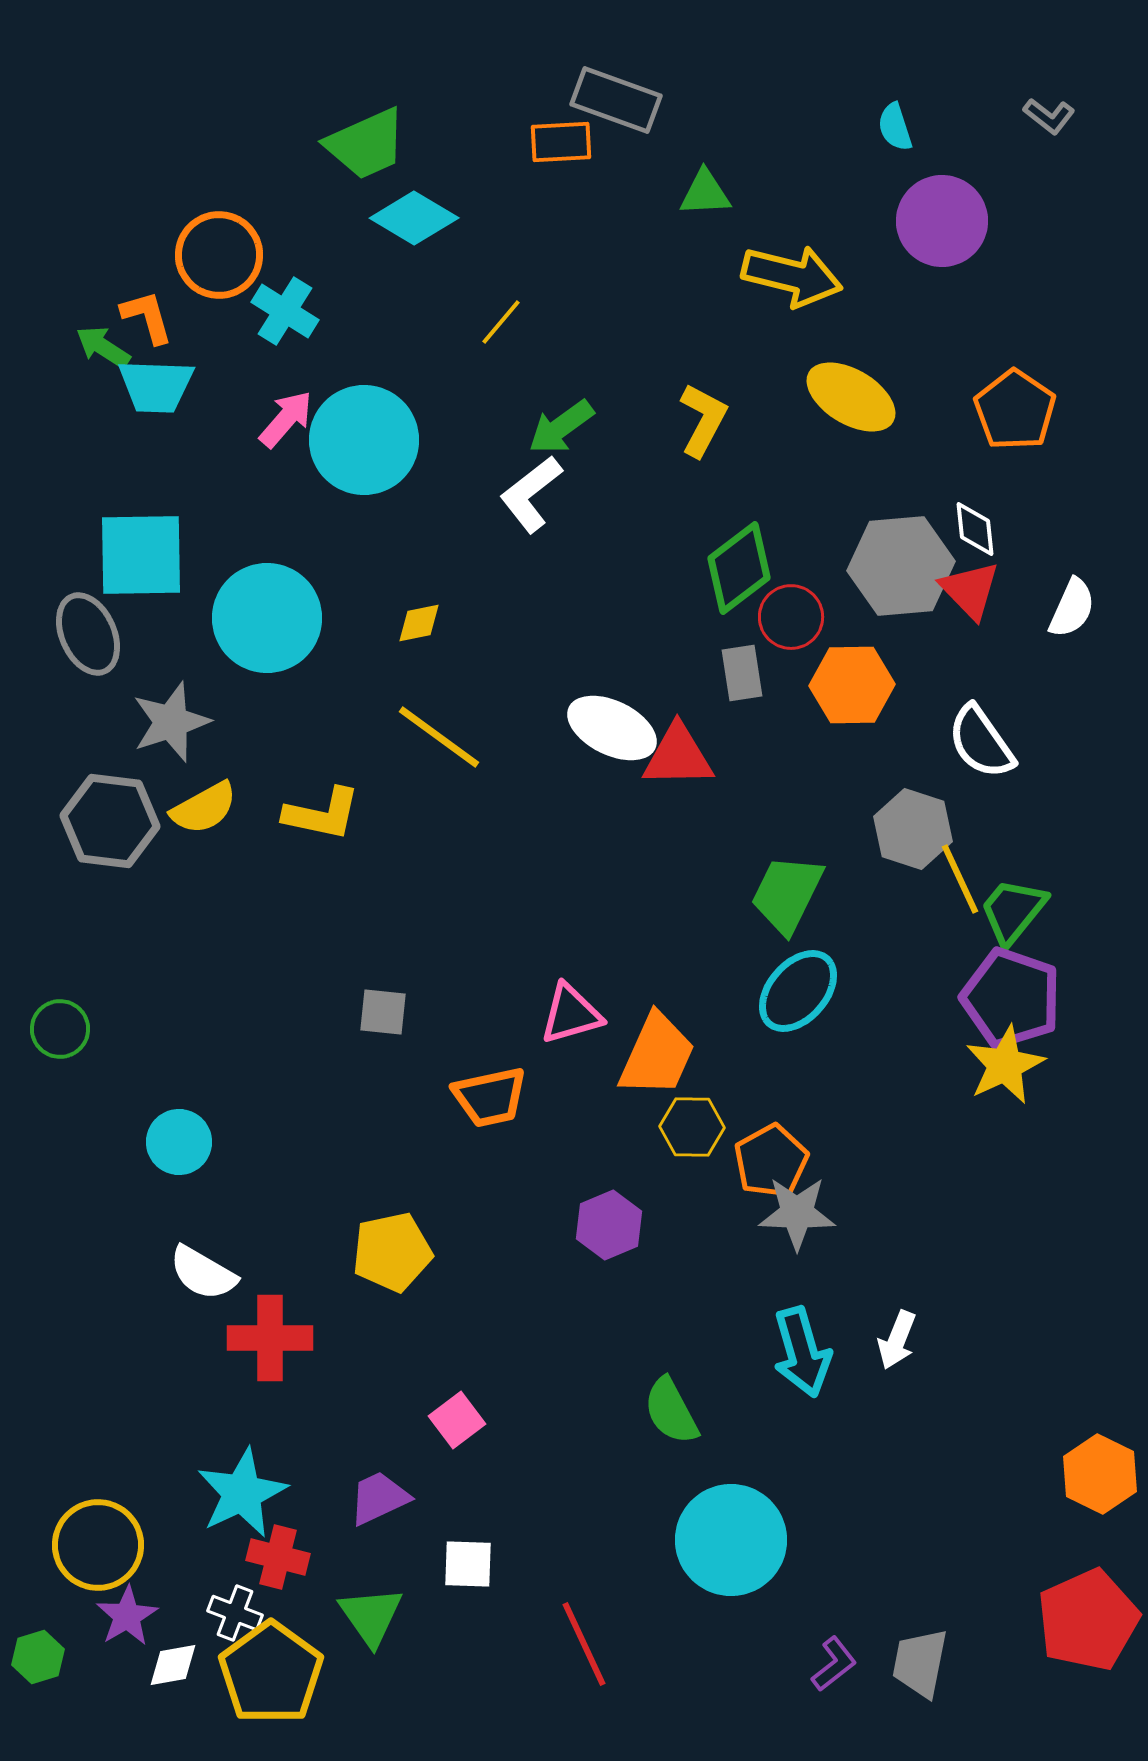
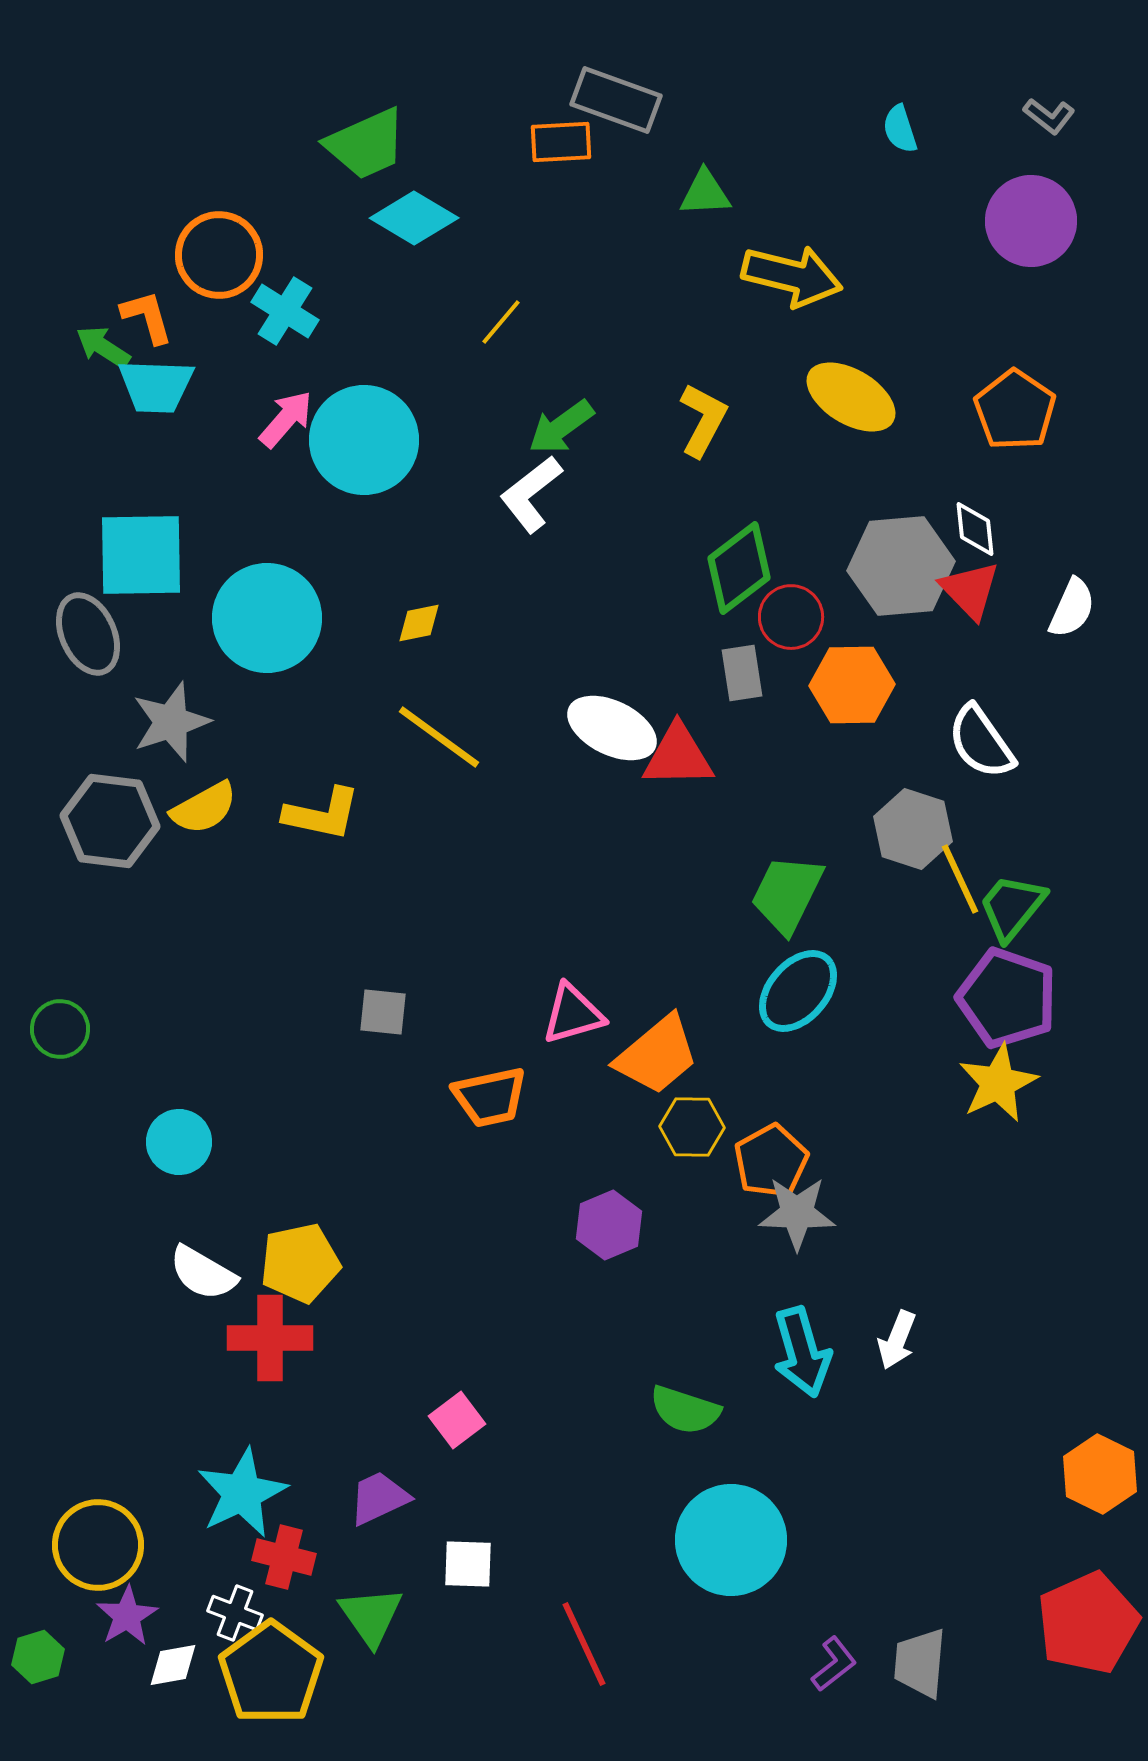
cyan semicircle at (895, 127): moved 5 px right, 2 px down
purple circle at (942, 221): moved 89 px right
green trapezoid at (1013, 911): moved 1 px left, 4 px up
purple pentagon at (1011, 998): moved 4 px left
pink triangle at (571, 1014): moved 2 px right
orange trapezoid at (657, 1055): rotated 26 degrees clockwise
yellow star at (1005, 1065): moved 7 px left, 18 px down
yellow pentagon at (392, 1252): moved 92 px left, 11 px down
green semicircle at (671, 1411): moved 14 px right, 1 px up; rotated 44 degrees counterclockwise
red cross at (278, 1557): moved 6 px right
red pentagon at (1088, 1620): moved 3 px down
gray trapezoid at (920, 1663): rotated 6 degrees counterclockwise
